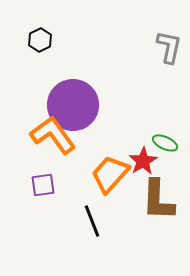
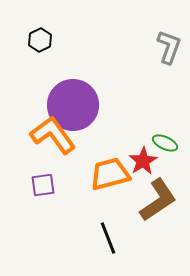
gray L-shape: rotated 8 degrees clockwise
orange trapezoid: rotated 33 degrees clockwise
brown L-shape: rotated 126 degrees counterclockwise
black line: moved 16 px right, 17 px down
